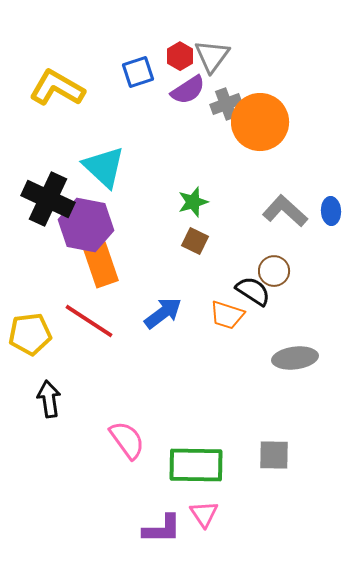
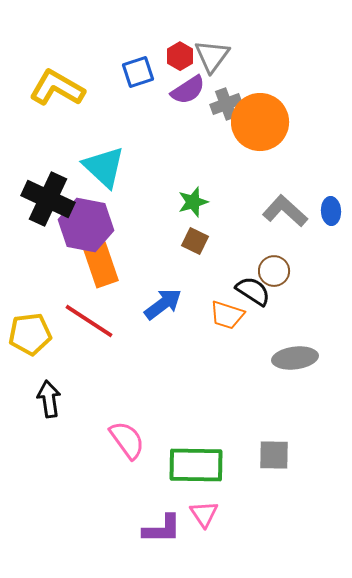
blue arrow: moved 9 px up
